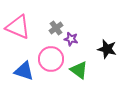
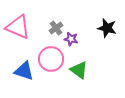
black star: moved 21 px up
